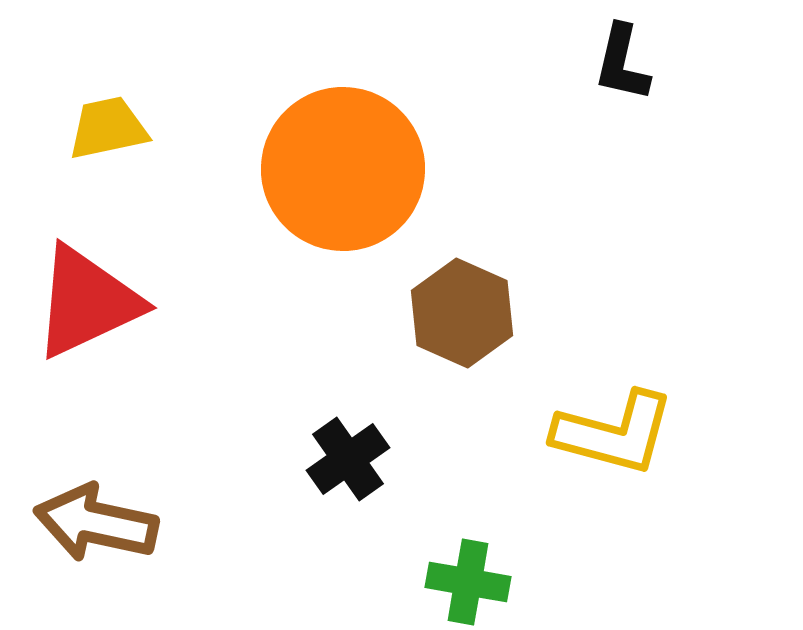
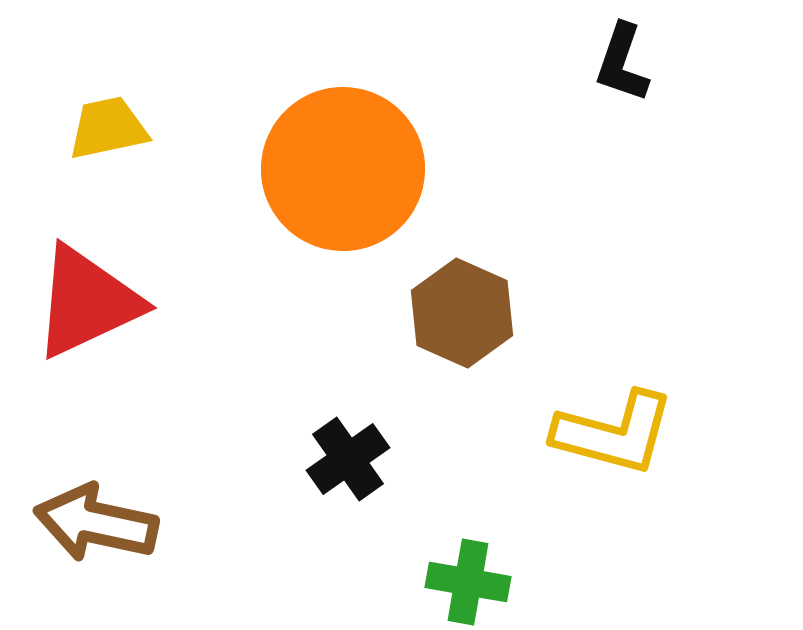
black L-shape: rotated 6 degrees clockwise
